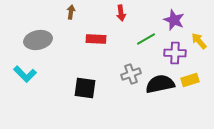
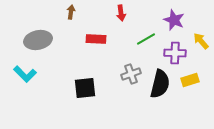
yellow arrow: moved 2 px right
black semicircle: rotated 116 degrees clockwise
black square: rotated 15 degrees counterclockwise
